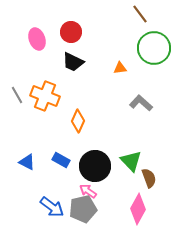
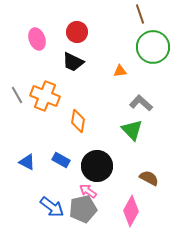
brown line: rotated 18 degrees clockwise
red circle: moved 6 px right
green circle: moved 1 px left, 1 px up
orange triangle: moved 3 px down
orange diamond: rotated 15 degrees counterclockwise
green triangle: moved 1 px right, 31 px up
black circle: moved 2 px right
brown semicircle: rotated 42 degrees counterclockwise
pink diamond: moved 7 px left, 2 px down
